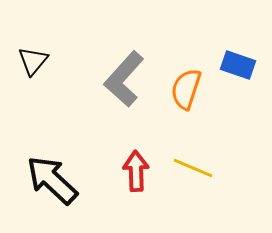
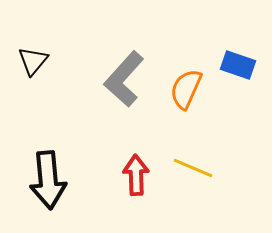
orange semicircle: rotated 6 degrees clockwise
red arrow: moved 4 px down
black arrow: moved 4 px left; rotated 138 degrees counterclockwise
